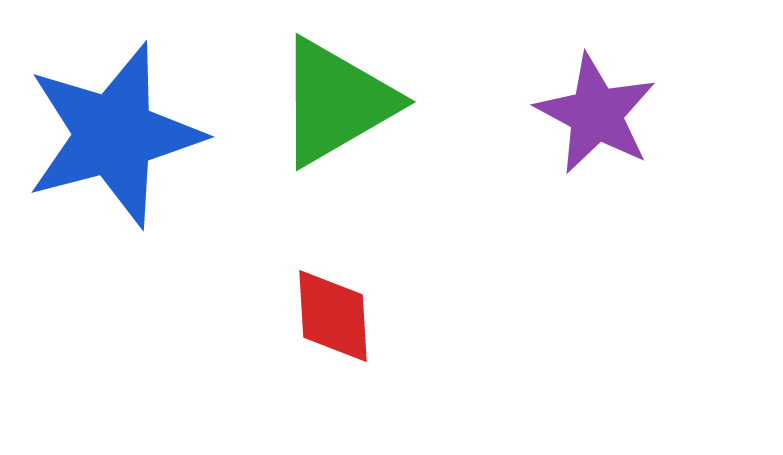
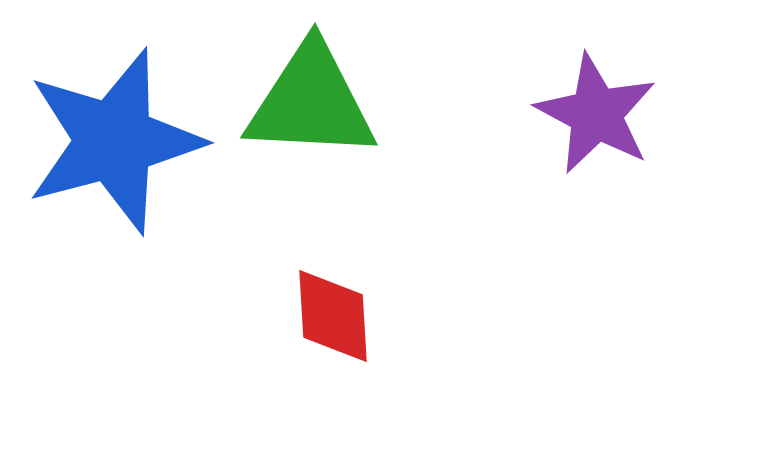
green triangle: moved 25 px left; rotated 33 degrees clockwise
blue star: moved 6 px down
